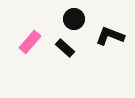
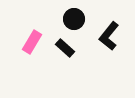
black L-shape: moved 1 px left; rotated 72 degrees counterclockwise
pink rectangle: moved 2 px right; rotated 10 degrees counterclockwise
